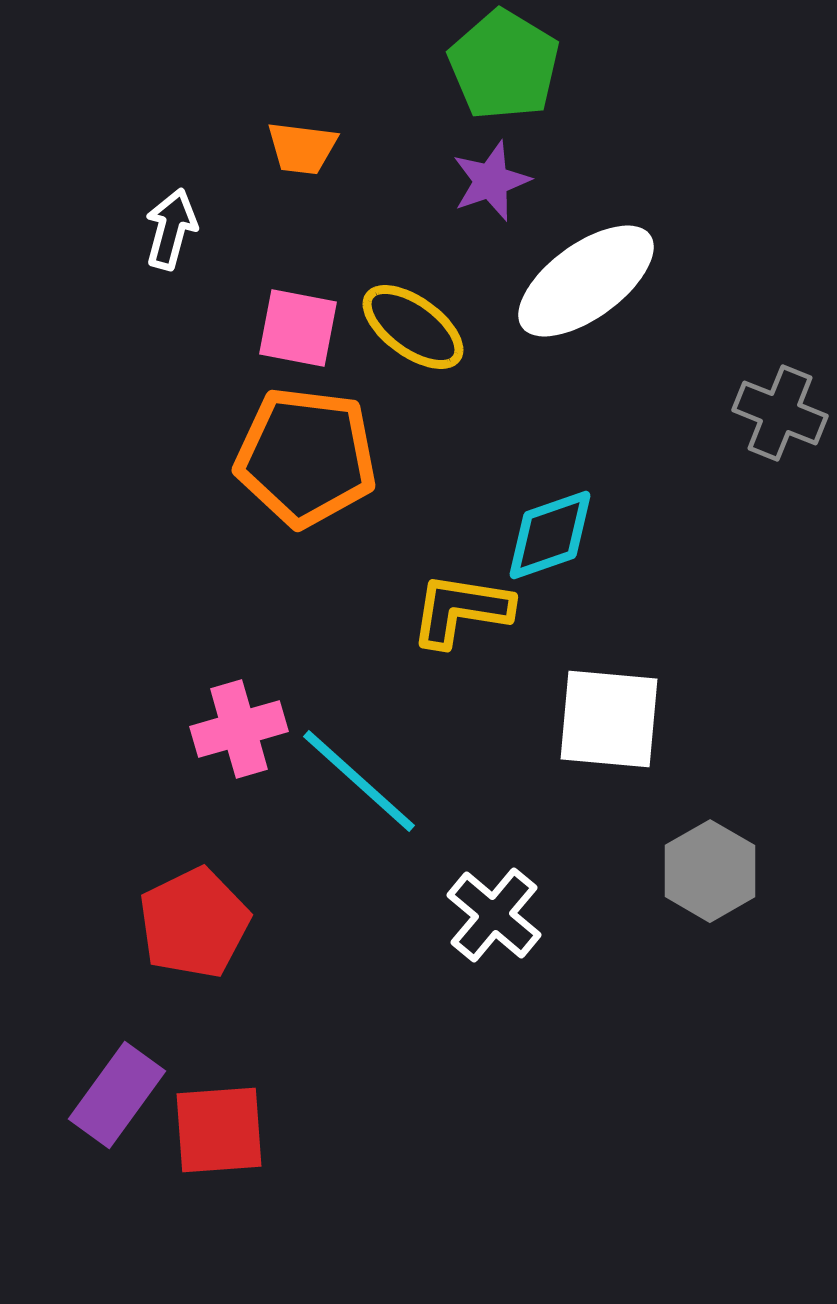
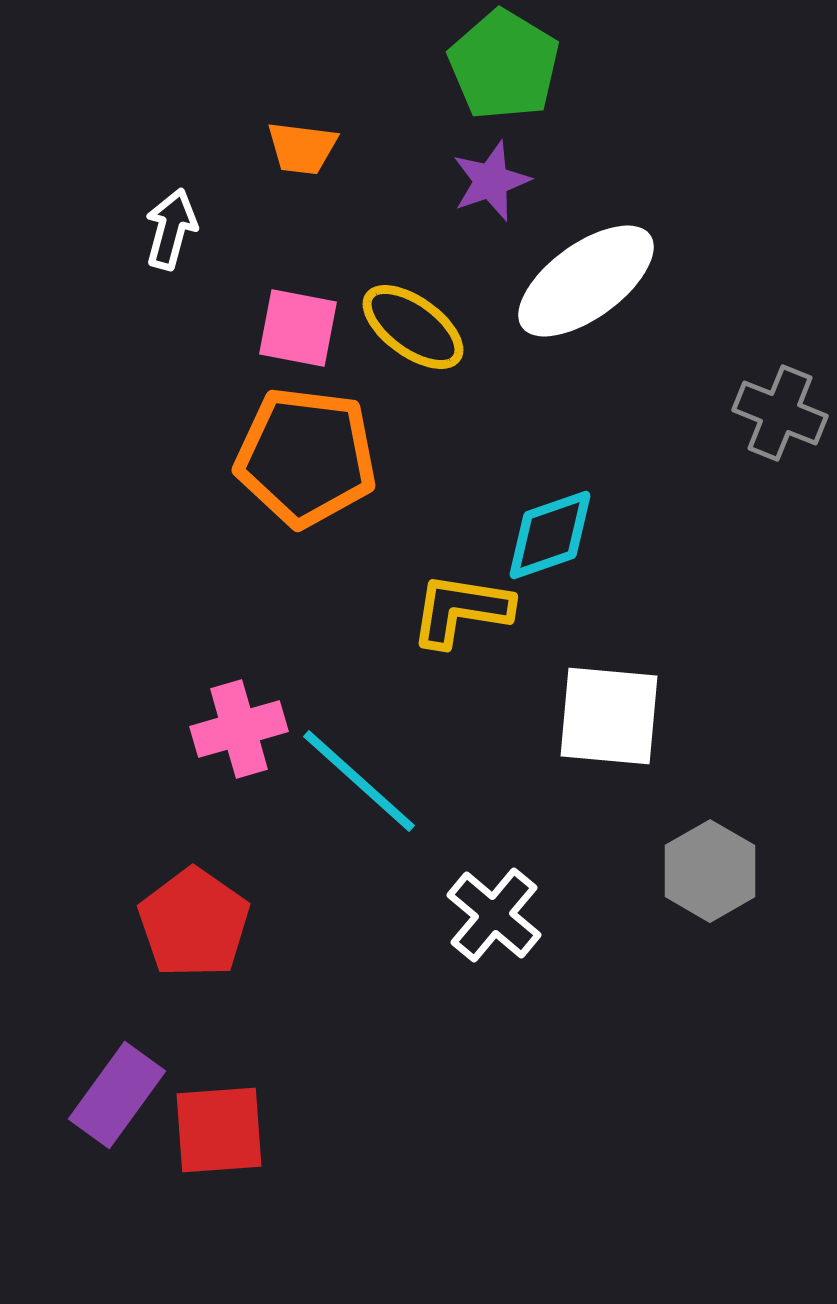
white square: moved 3 px up
red pentagon: rotated 11 degrees counterclockwise
